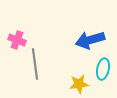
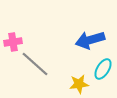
pink cross: moved 4 px left, 2 px down; rotated 30 degrees counterclockwise
gray line: rotated 40 degrees counterclockwise
cyan ellipse: rotated 20 degrees clockwise
